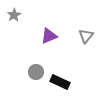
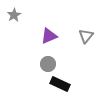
gray circle: moved 12 px right, 8 px up
black rectangle: moved 2 px down
